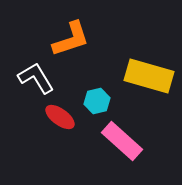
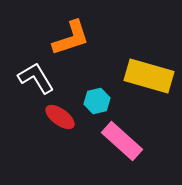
orange L-shape: moved 1 px up
